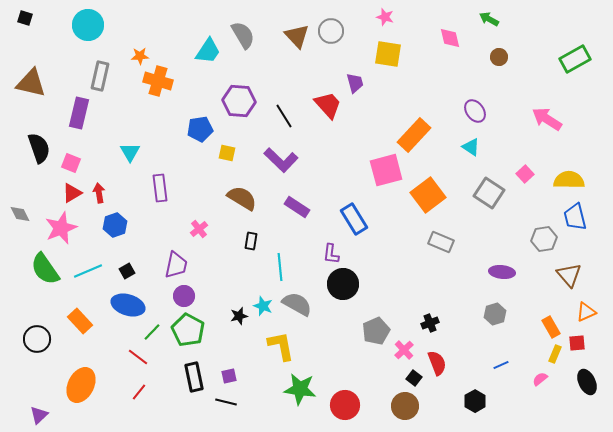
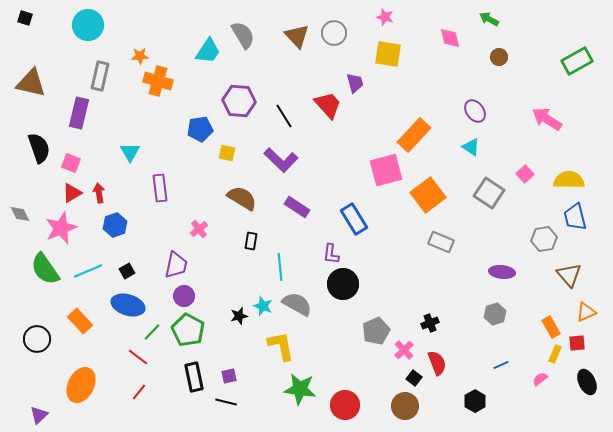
gray circle at (331, 31): moved 3 px right, 2 px down
green rectangle at (575, 59): moved 2 px right, 2 px down
